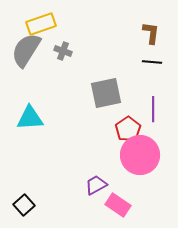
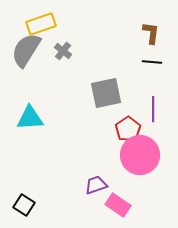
gray cross: rotated 18 degrees clockwise
purple trapezoid: rotated 10 degrees clockwise
black square: rotated 15 degrees counterclockwise
